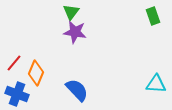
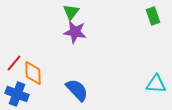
orange diamond: moved 3 px left; rotated 25 degrees counterclockwise
